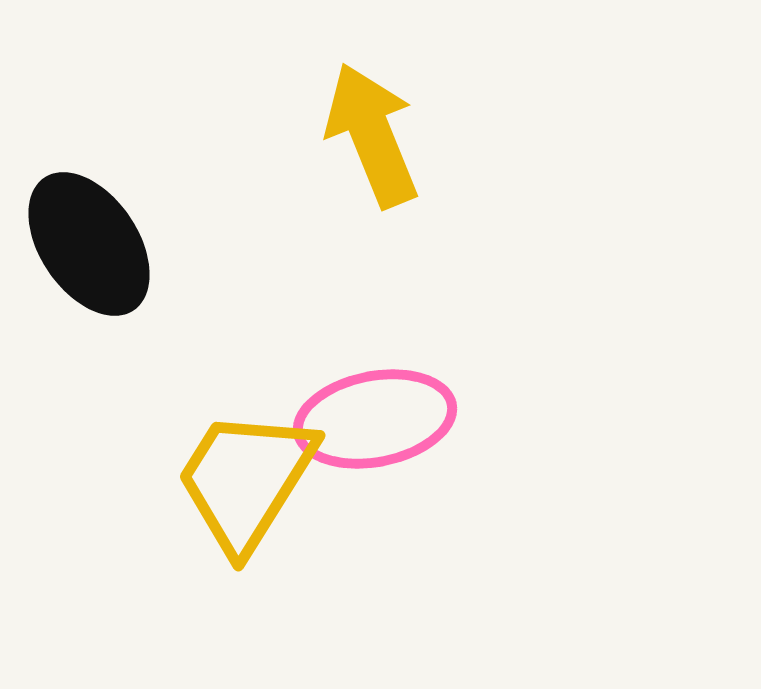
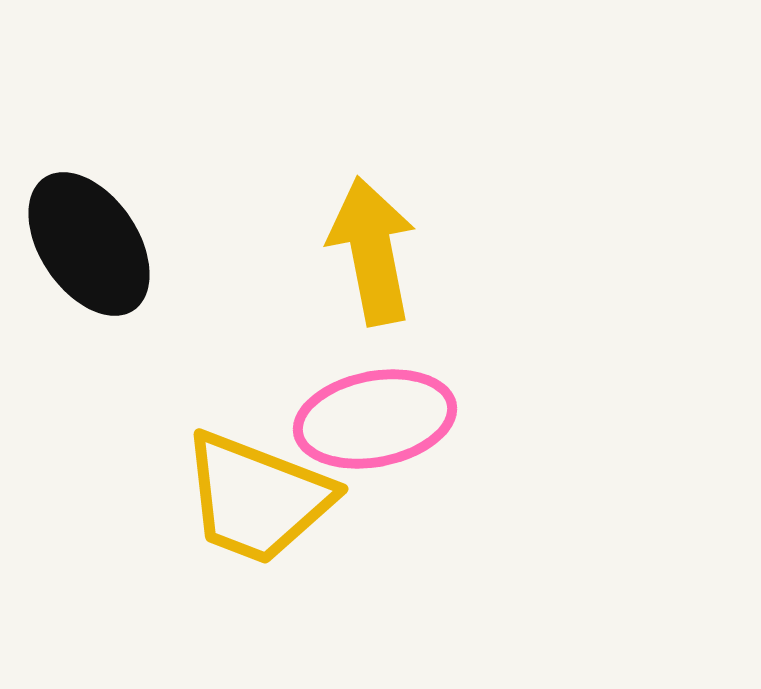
yellow arrow: moved 116 px down; rotated 11 degrees clockwise
yellow trapezoid: moved 11 px right, 18 px down; rotated 101 degrees counterclockwise
